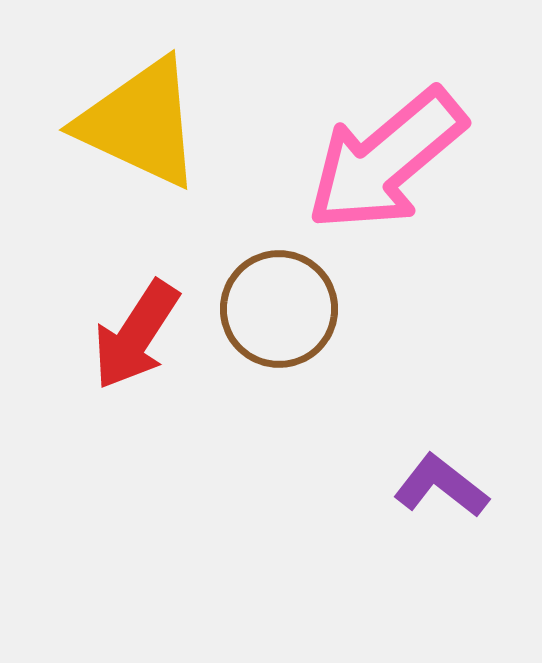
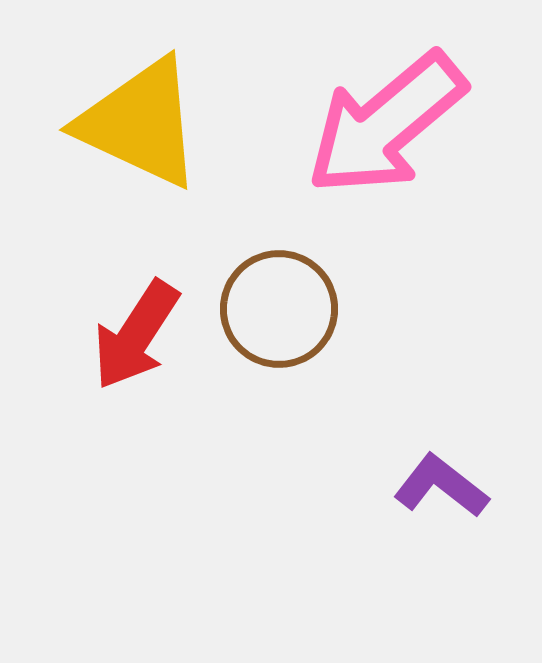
pink arrow: moved 36 px up
